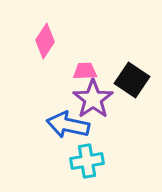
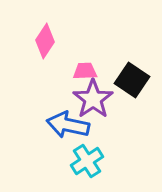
cyan cross: rotated 24 degrees counterclockwise
